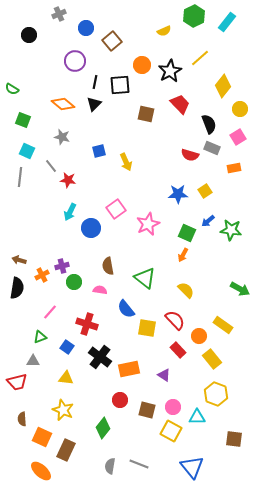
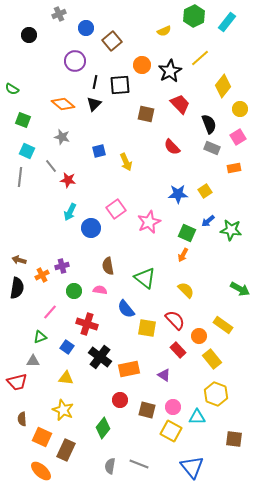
red semicircle at (190, 155): moved 18 px left, 8 px up; rotated 30 degrees clockwise
pink star at (148, 224): moved 1 px right, 2 px up
green circle at (74, 282): moved 9 px down
